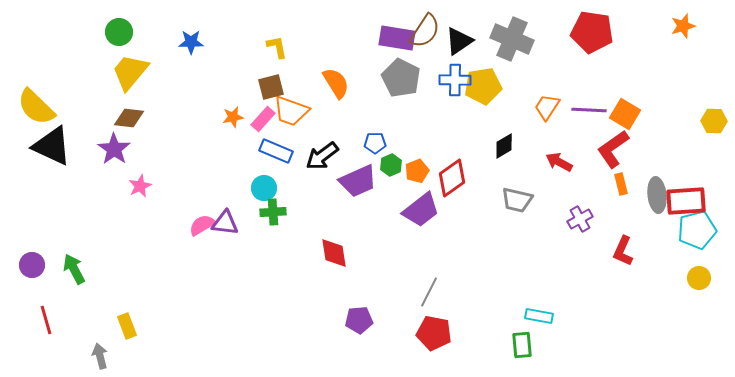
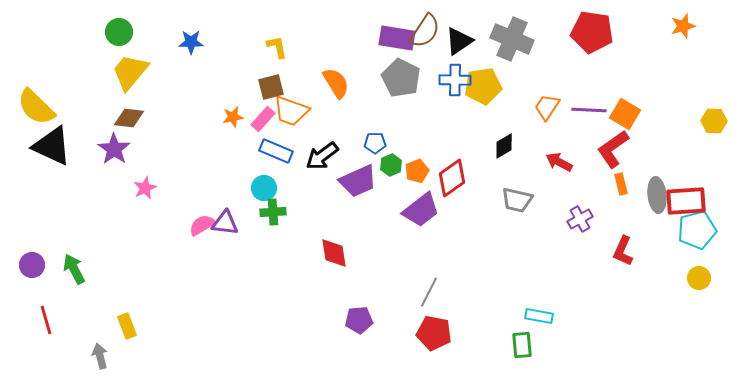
pink star at (140, 186): moved 5 px right, 2 px down
